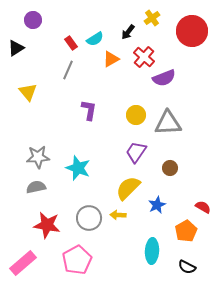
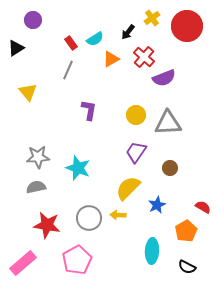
red circle: moved 5 px left, 5 px up
